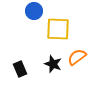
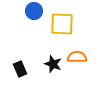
yellow square: moved 4 px right, 5 px up
orange semicircle: rotated 36 degrees clockwise
